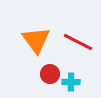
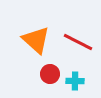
orange triangle: rotated 12 degrees counterclockwise
cyan cross: moved 4 px right, 1 px up
